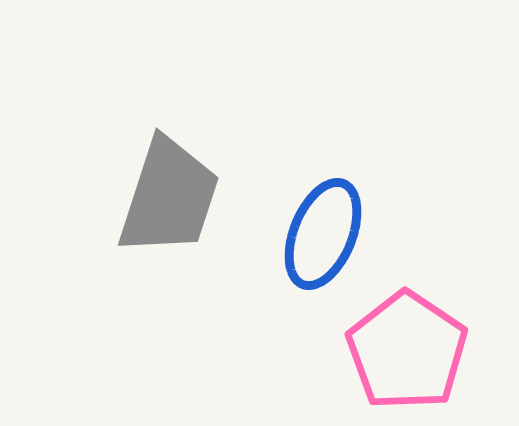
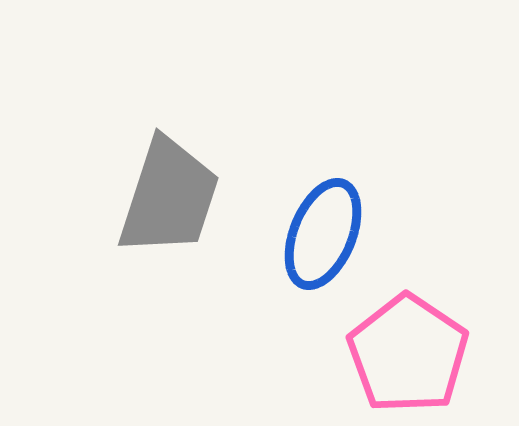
pink pentagon: moved 1 px right, 3 px down
